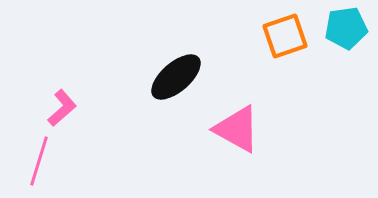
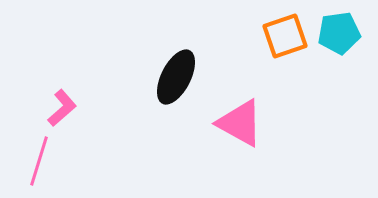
cyan pentagon: moved 7 px left, 5 px down
black ellipse: rotated 22 degrees counterclockwise
pink triangle: moved 3 px right, 6 px up
